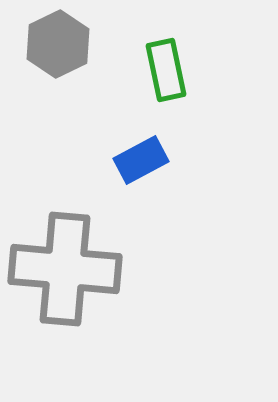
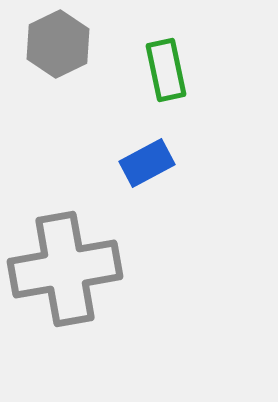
blue rectangle: moved 6 px right, 3 px down
gray cross: rotated 15 degrees counterclockwise
